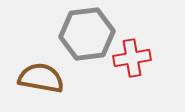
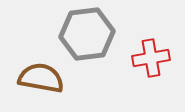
red cross: moved 19 px right
